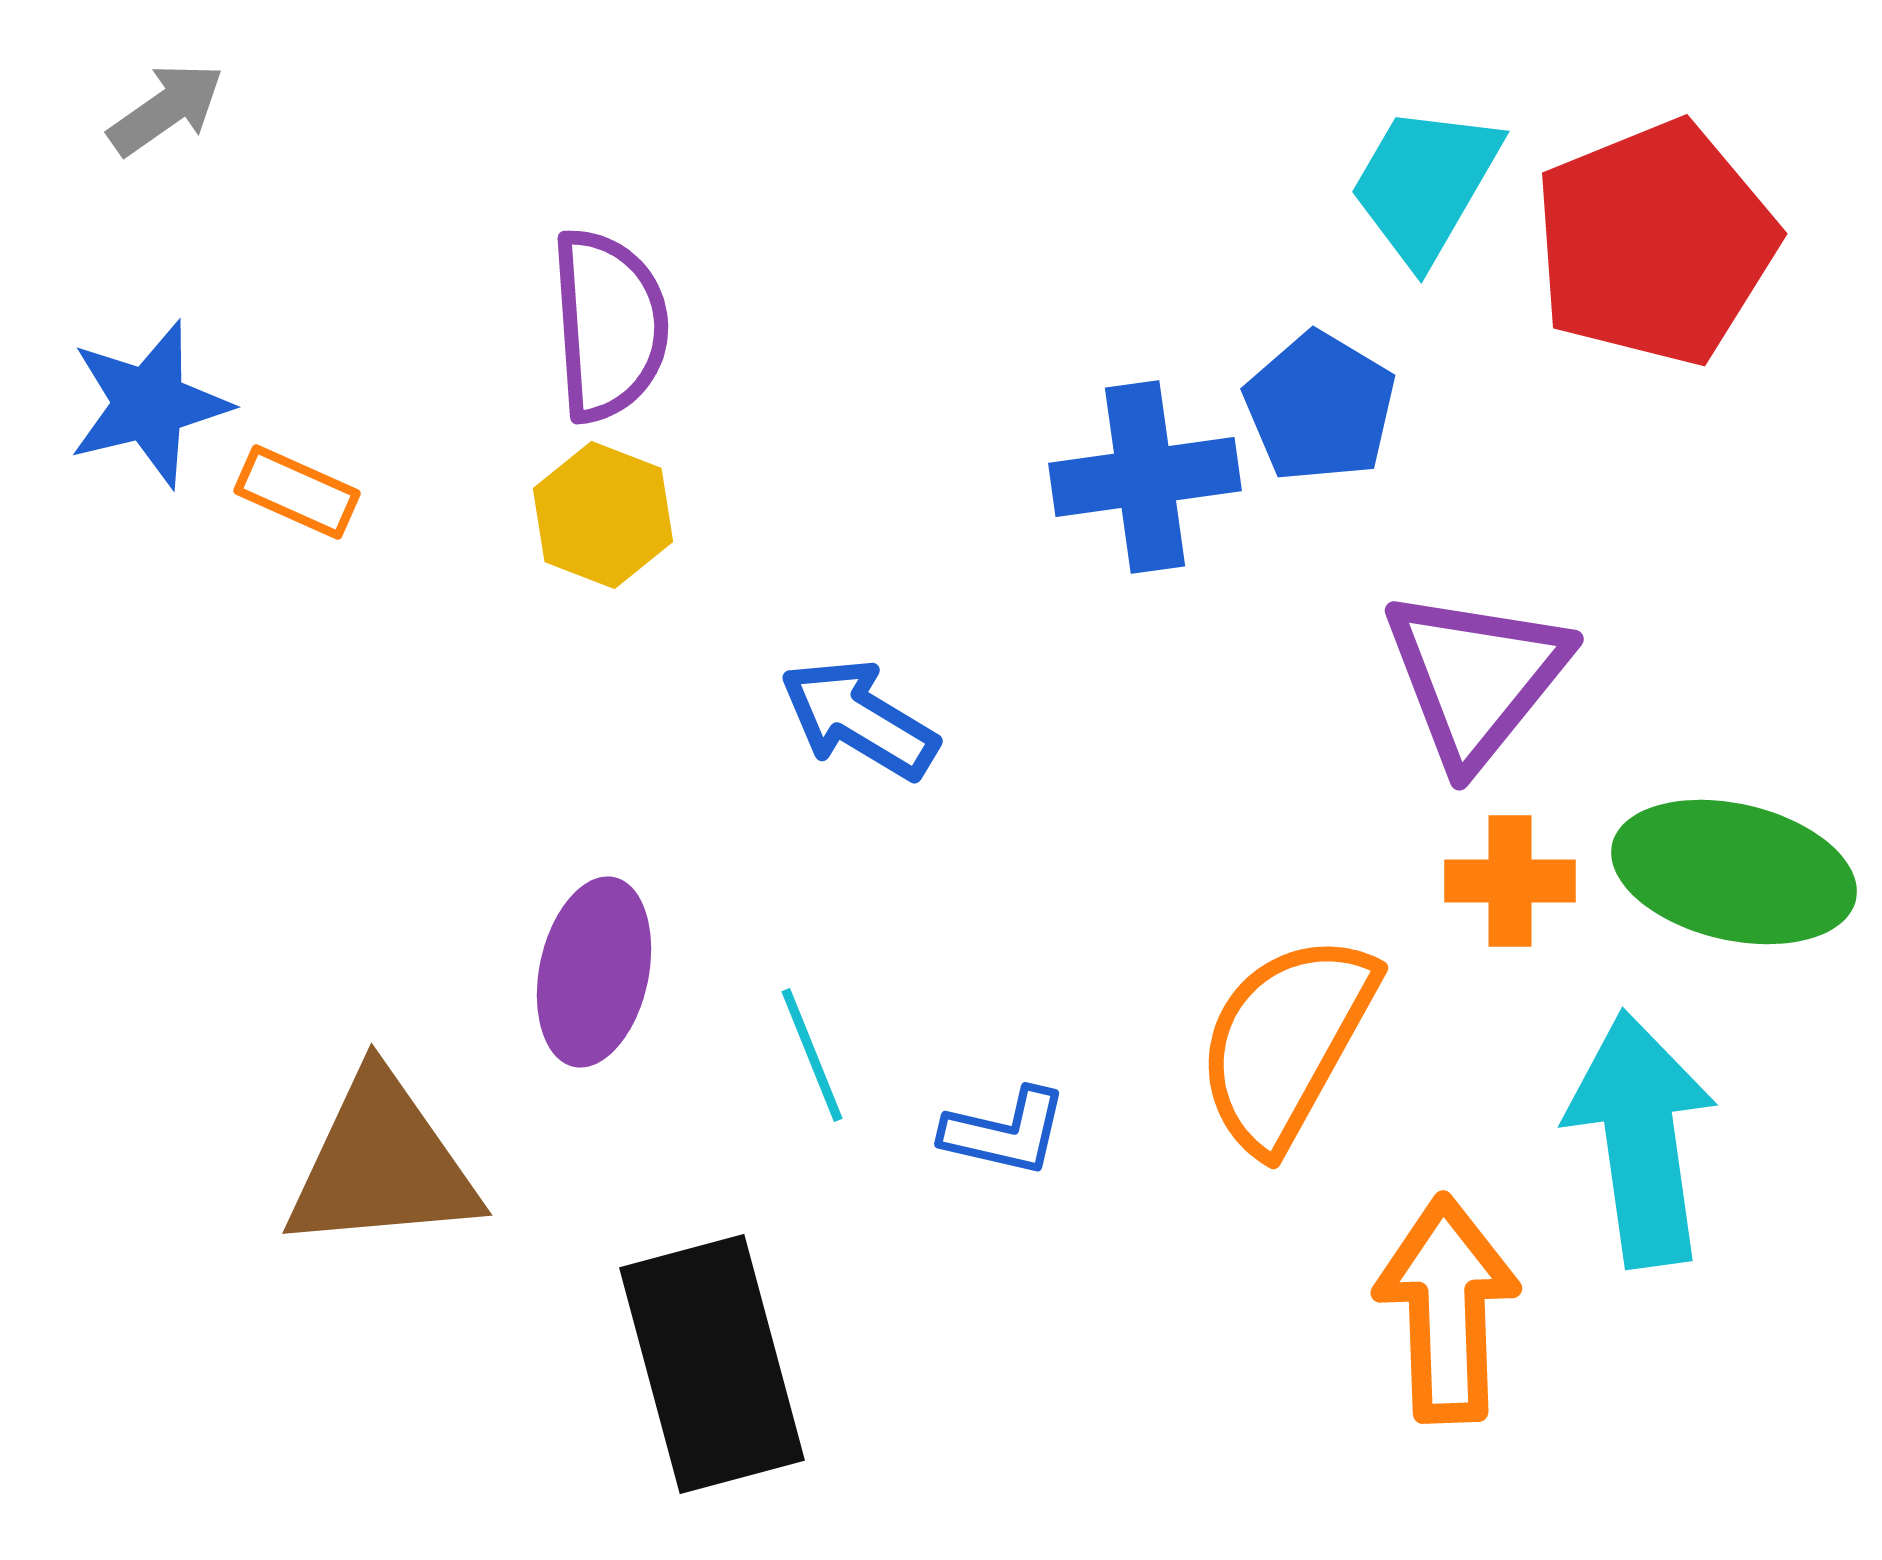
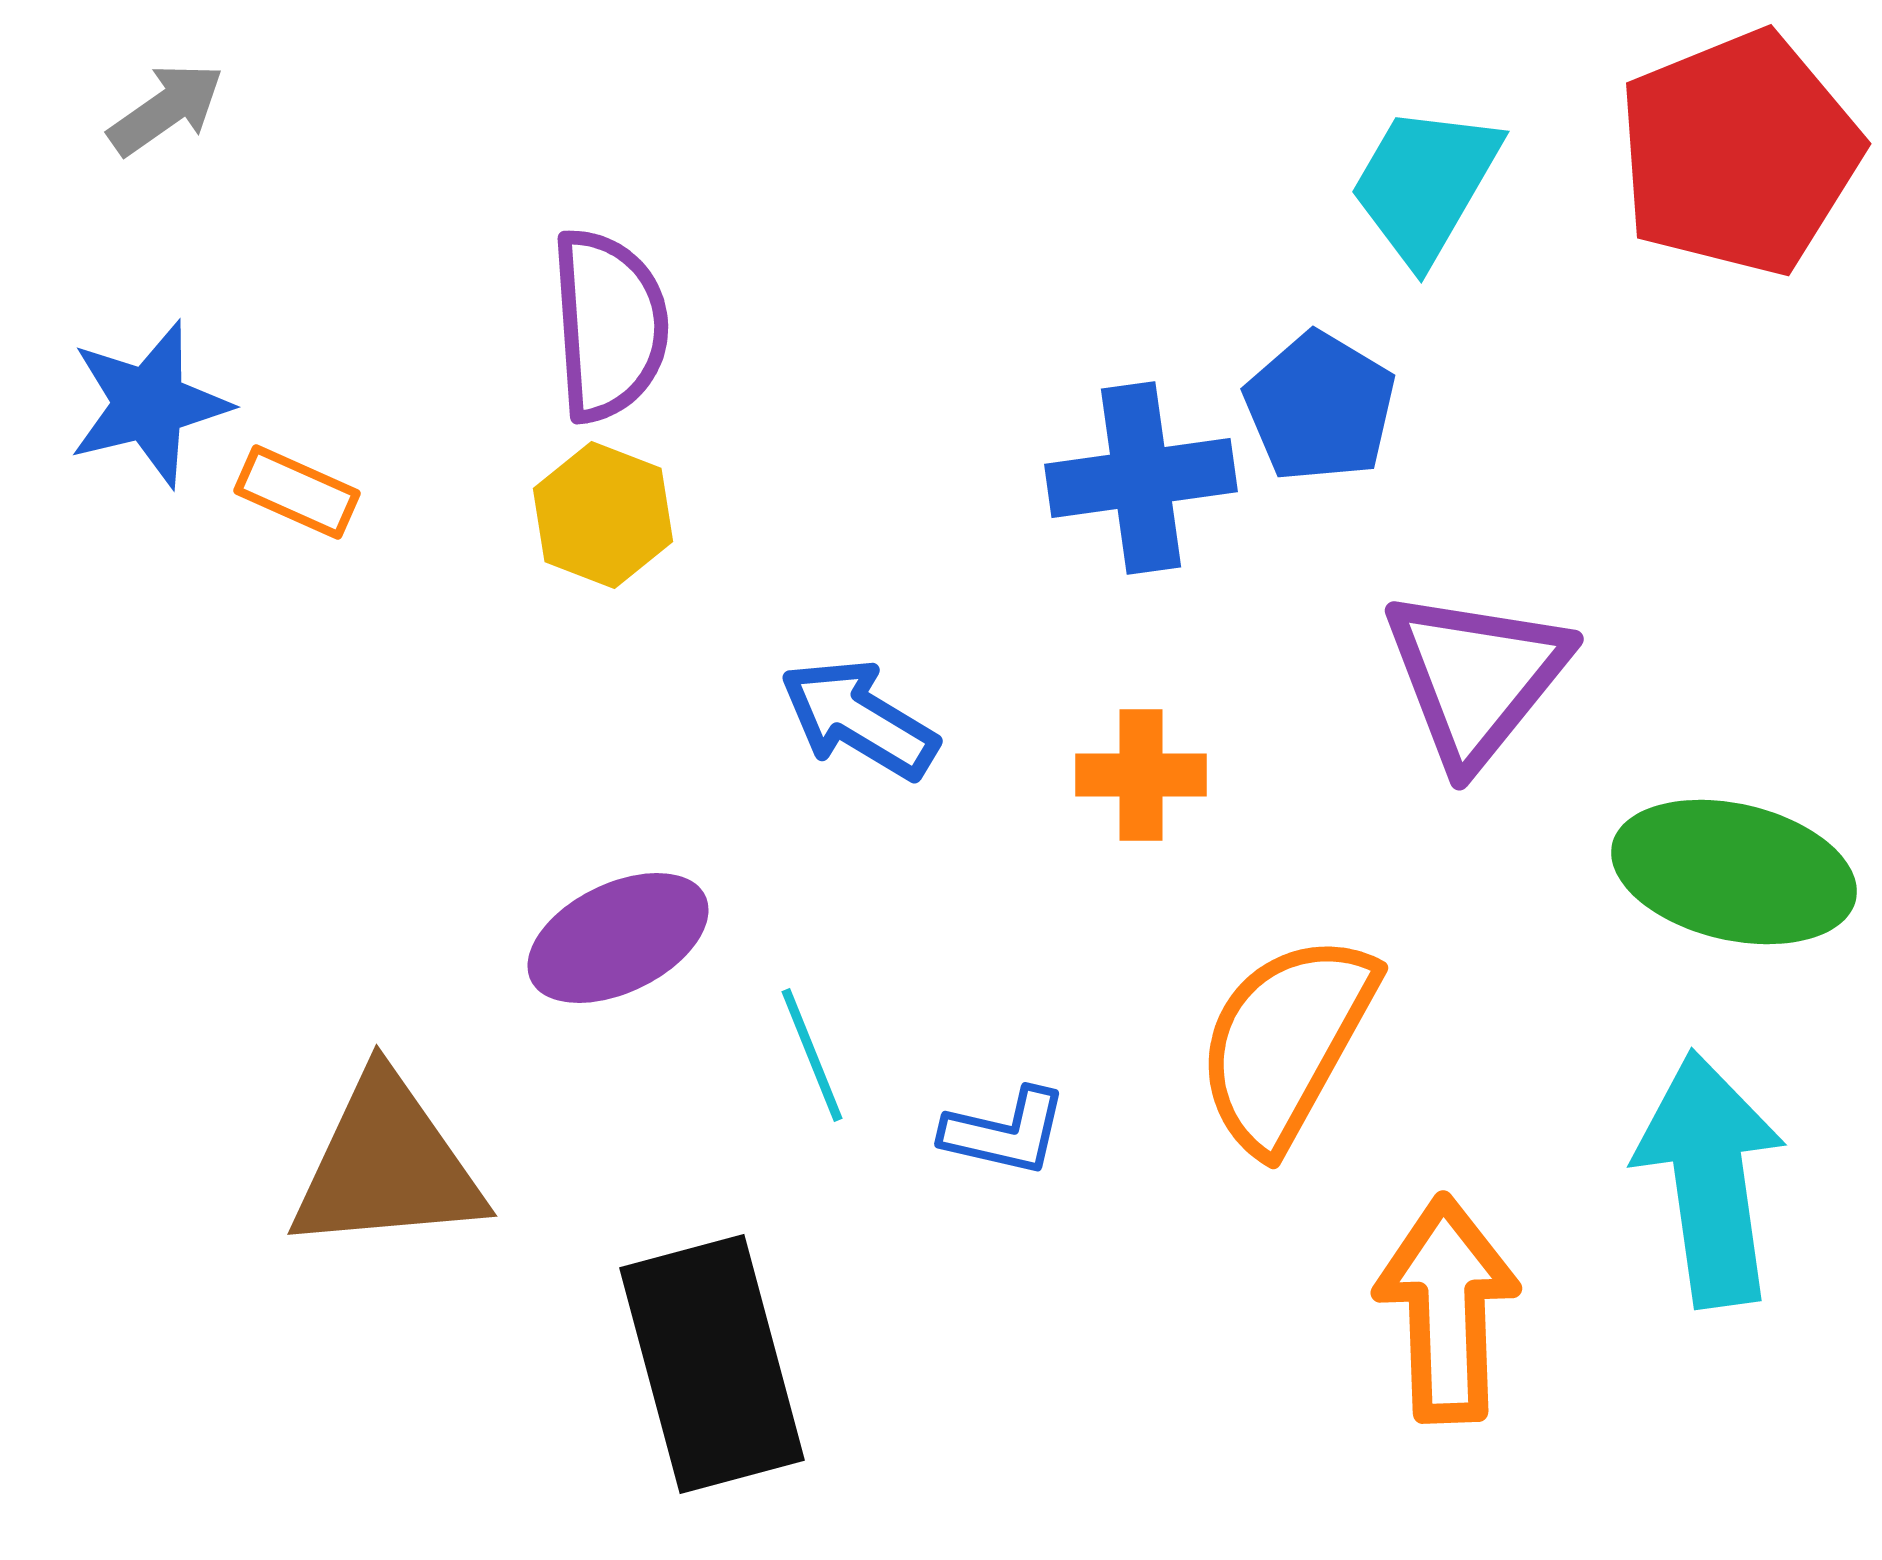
red pentagon: moved 84 px right, 90 px up
blue cross: moved 4 px left, 1 px down
orange cross: moved 369 px left, 106 px up
purple ellipse: moved 24 px right, 34 px up; rotated 52 degrees clockwise
cyan arrow: moved 69 px right, 40 px down
brown triangle: moved 5 px right, 1 px down
